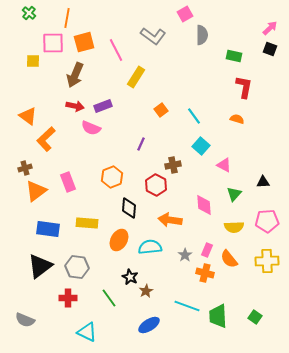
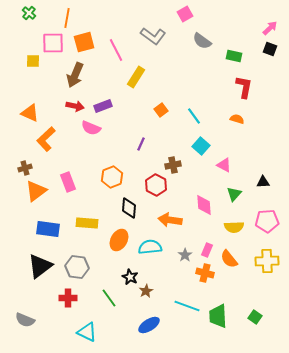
gray semicircle at (202, 35): moved 6 px down; rotated 126 degrees clockwise
orange triangle at (28, 116): moved 2 px right, 3 px up; rotated 12 degrees counterclockwise
